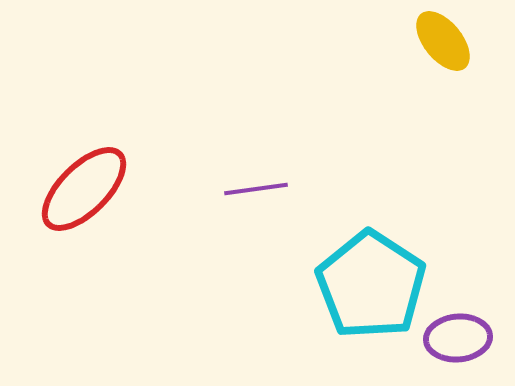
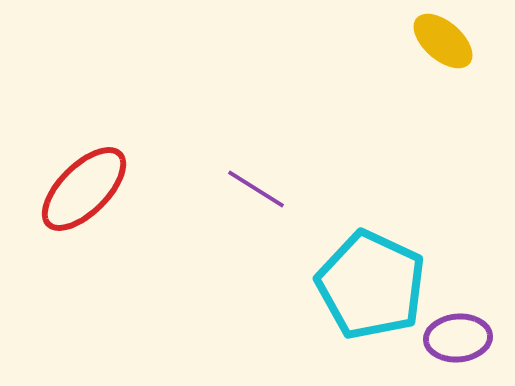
yellow ellipse: rotated 10 degrees counterclockwise
purple line: rotated 40 degrees clockwise
cyan pentagon: rotated 8 degrees counterclockwise
